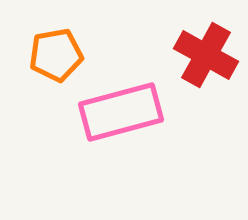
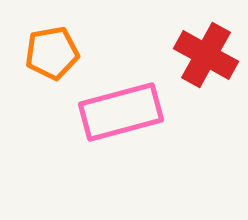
orange pentagon: moved 4 px left, 2 px up
